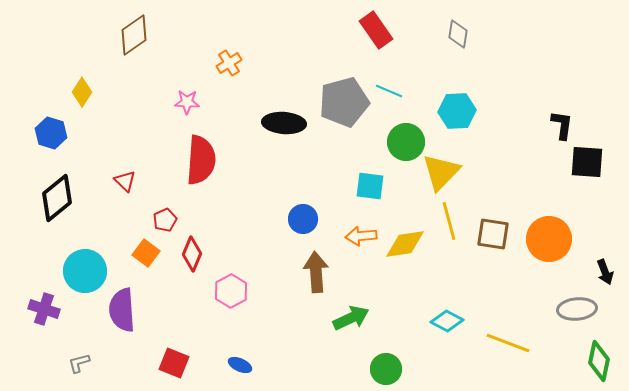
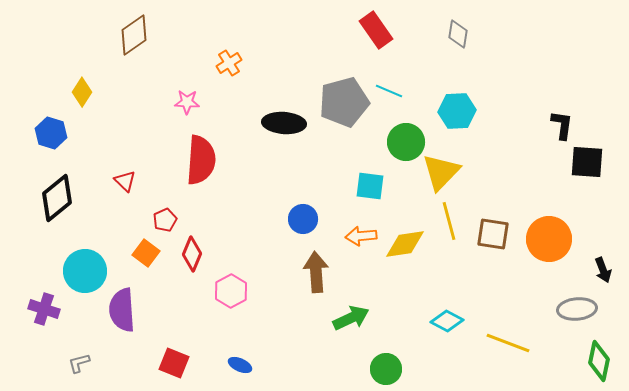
black arrow at (605, 272): moved 2 px left, 2 px up
